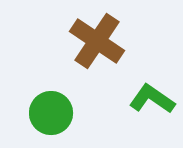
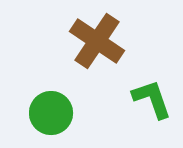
green L-shape: rotated 36 degrees clockwise
